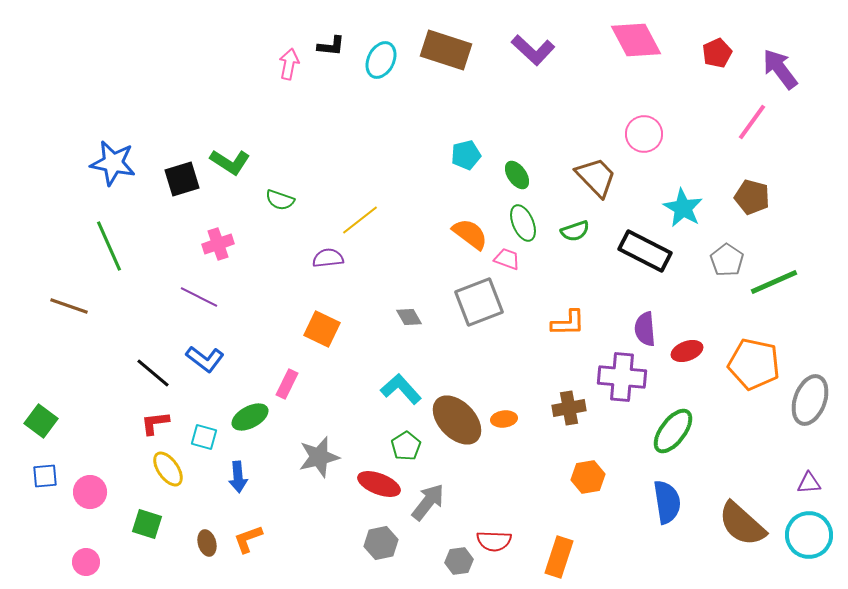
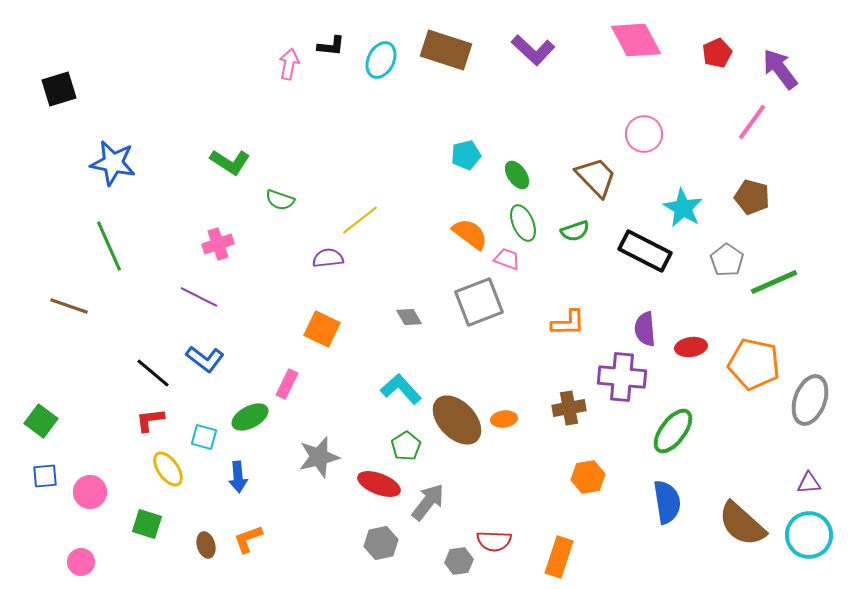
black square at (182, 179): moved 123 px left, 90 px up
red ellipse at (687, 351): moved 4 px right, 4 px up; rotated 12 degrees clockwise
red L-shape at (155, 423): moved 5 px left, 3 px up
brown ellipse at (207, 543): moved 1 px left, 2 px down
pink circle at (86, 562): moved 5 px left
